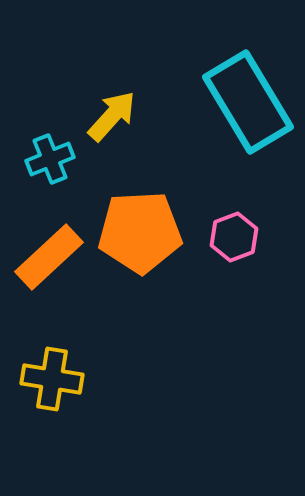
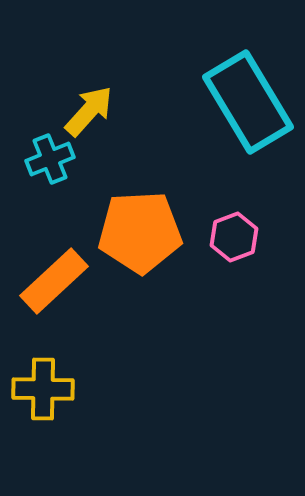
yellow arrow: moved 23 px left, 5 px up
orange rectangle: moved 5 px right, 24 px down
yellow cross: moved 9 px left, 10 px down; rotated 8 degrees counterclockwise
